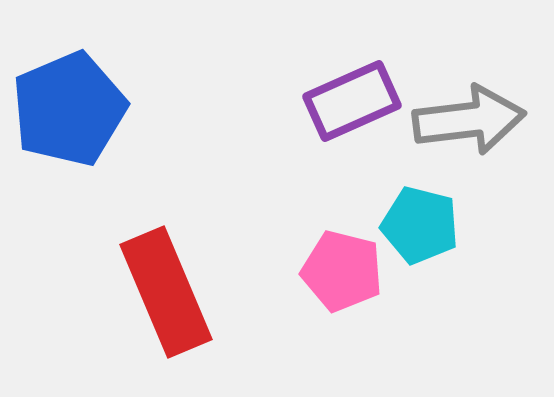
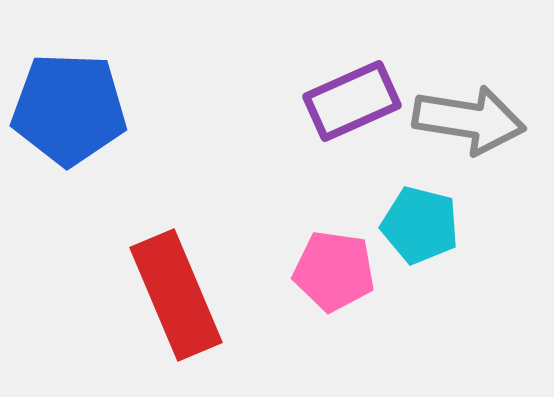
blue pentagon: rotated 25 degrees clockwise
gray arrow: rotated 16 degrees clockwise
pink pentagon: moved 8 px left; rotated 6 degrees counterclockwise
red rectangle: moved 10 px right, 3 px down
